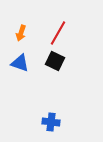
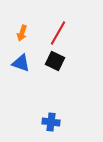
orange arrow: moved 1 px right
blue triangle: moved 1 px right
